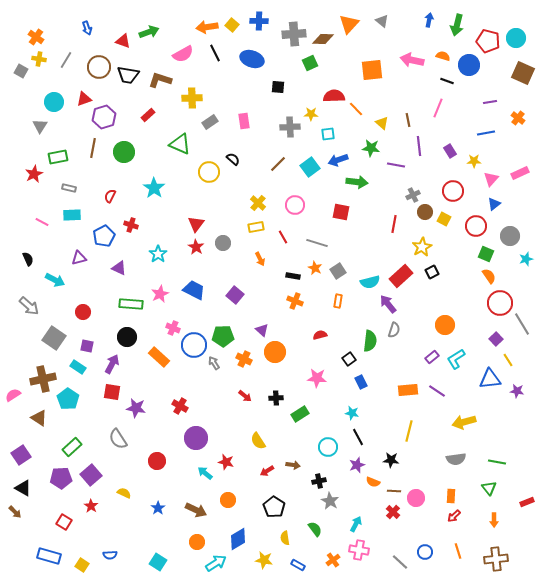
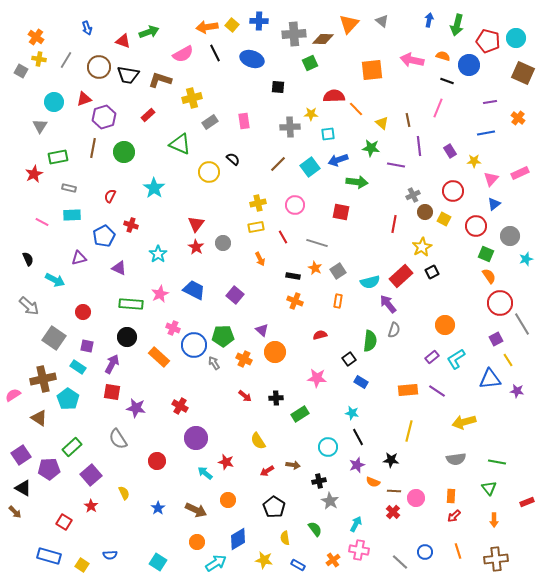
yellow cross at (192, 98): rotated 12 degrees counterclockwise
yellow cross at (258, 203): rotated 35 degrees clockwise
purple square at (496, 339): rotated 16 degrees clockwise
blue rectangle at (361, 382): rotated 32 degrees counterclockwise
purple pentagon at (61, 478): moved 12 px left, 9 px up
yellow semicircle at (124, 493): rotated 40 degrees clockwise
